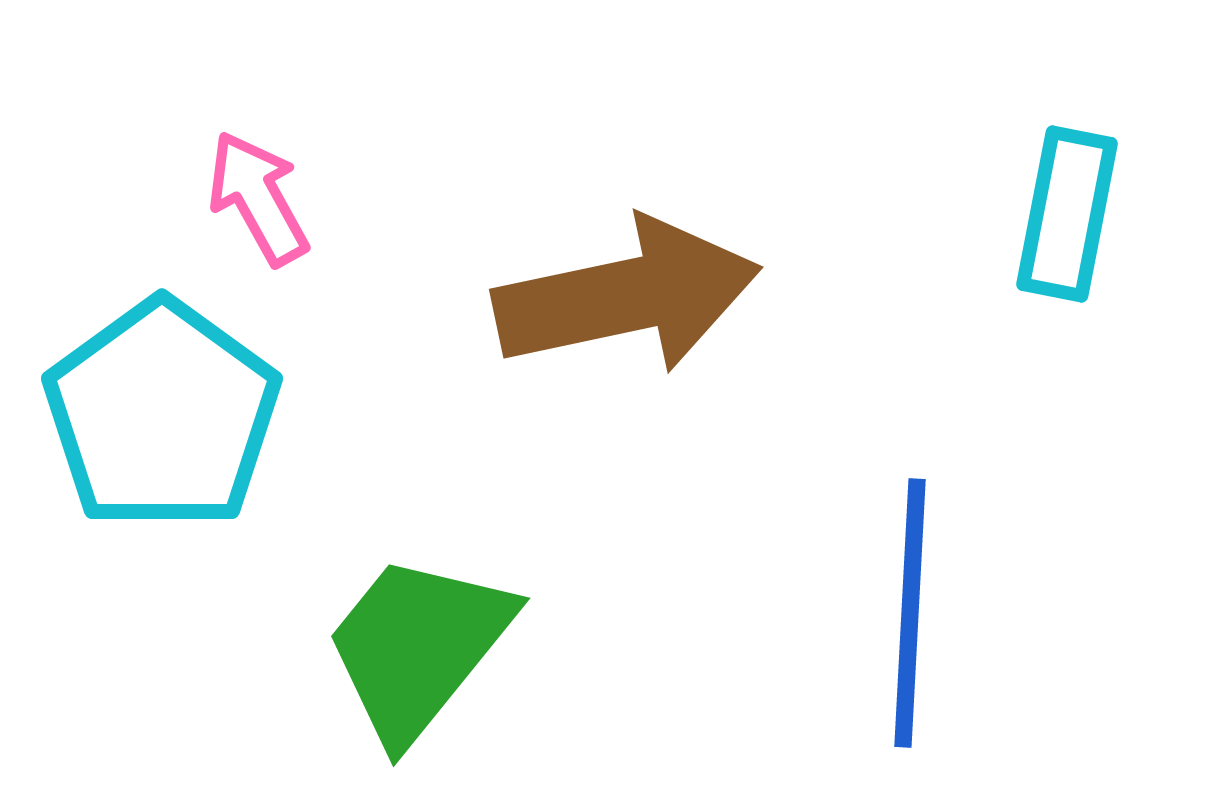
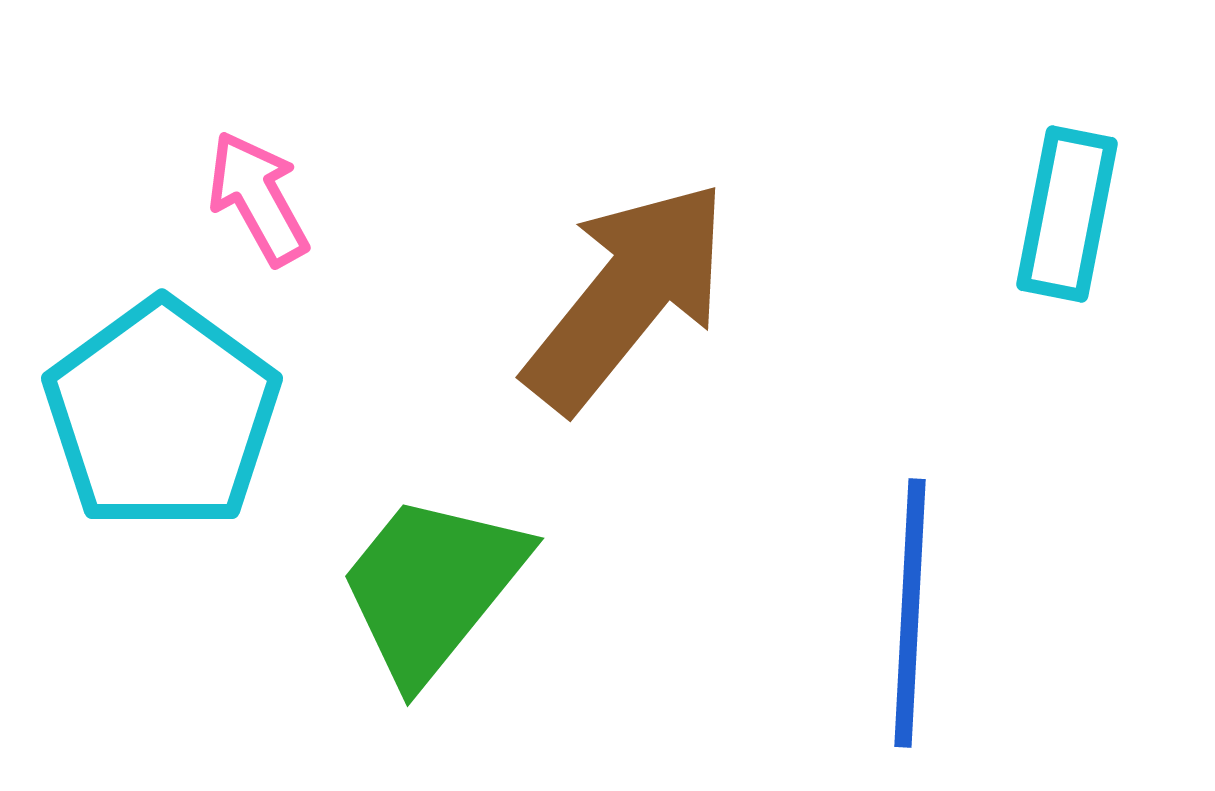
brown arrow: rotated 39 degrees counterclockwise
green trapezoid: moved 14 px right, 60 px up
